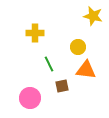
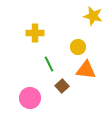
brown square: rotated 32 degrees counterclockwise
